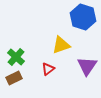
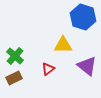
yellow triangle: moved 2 px right; rotated 18 degrees clockwise
green cross: moved 1 px left, 1 px up
purple triangle: rotated 25 degrees counterclockwise
